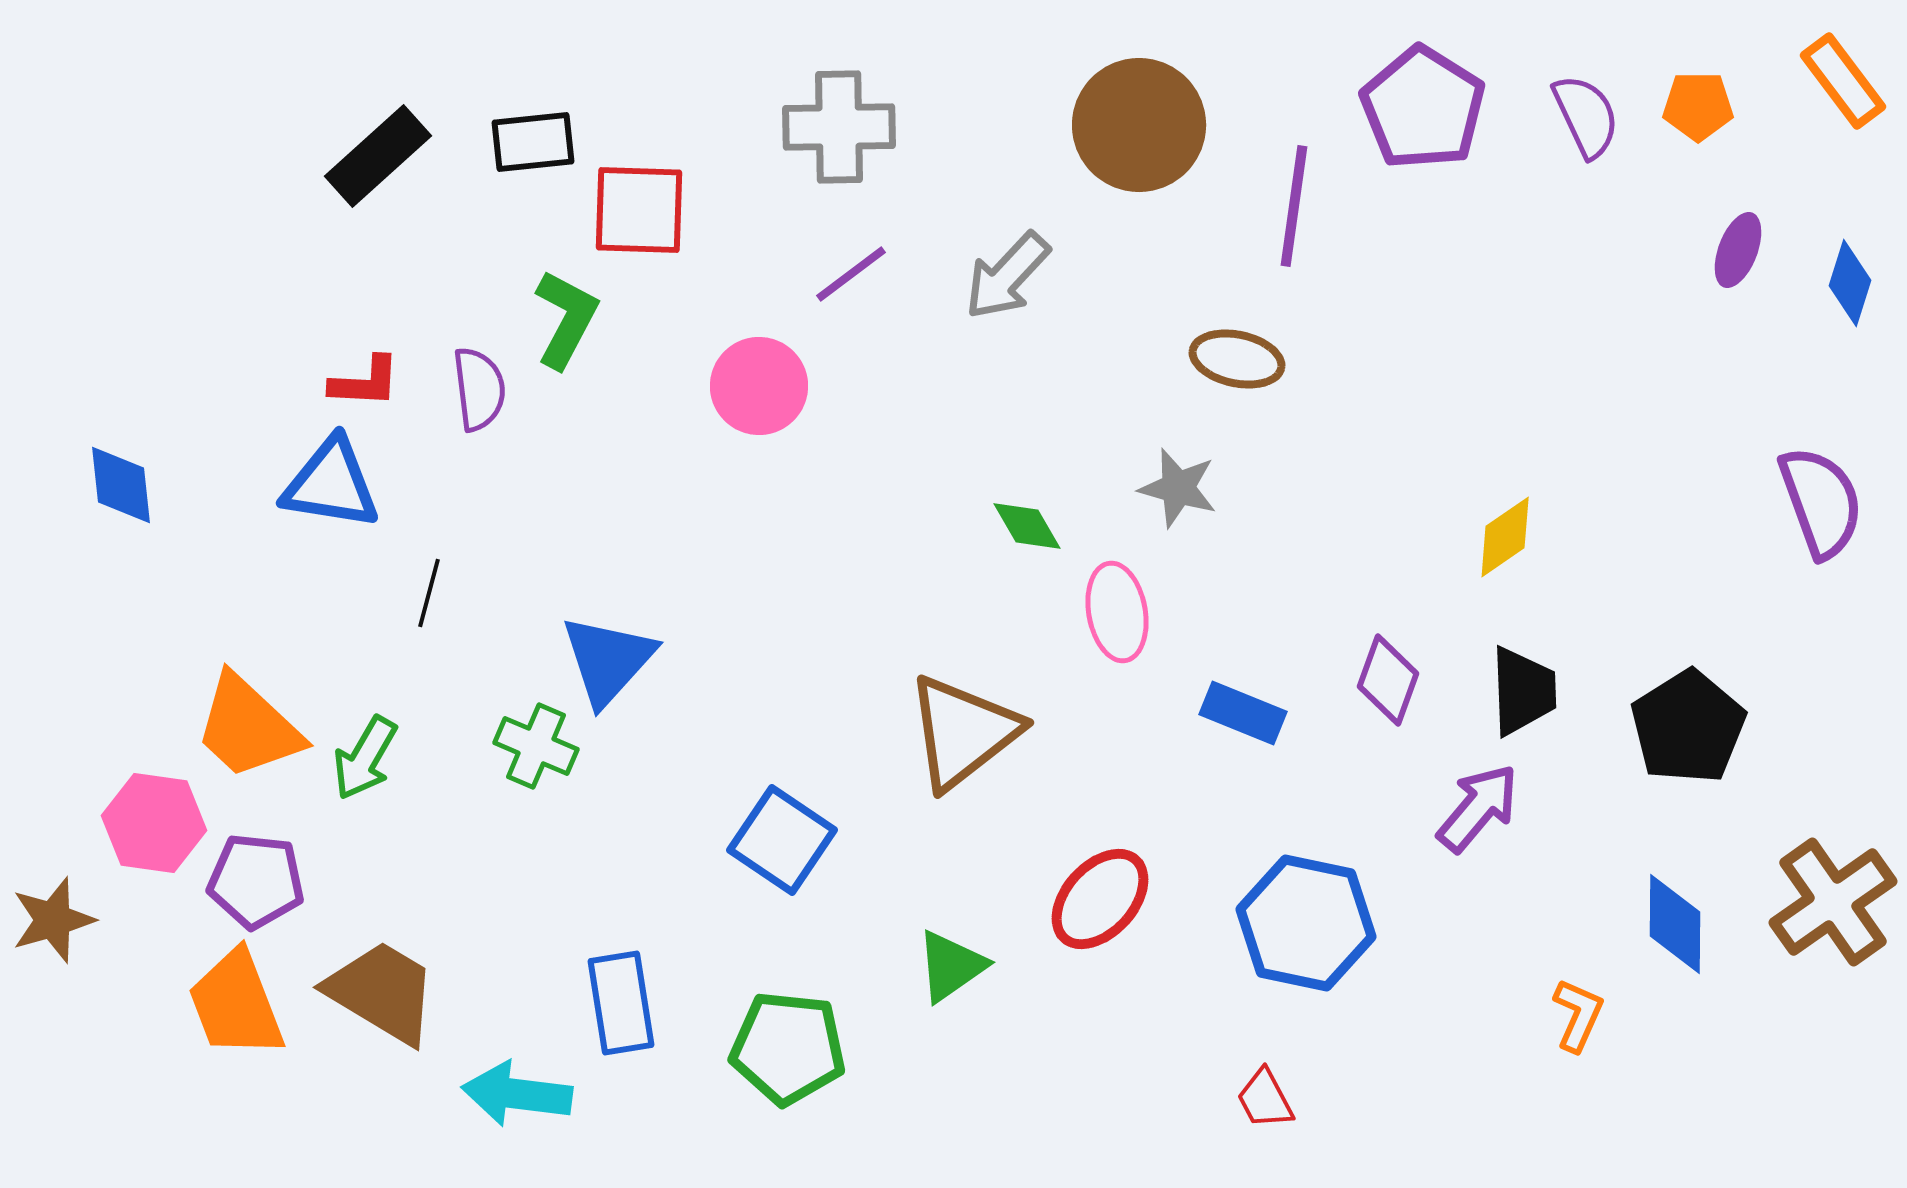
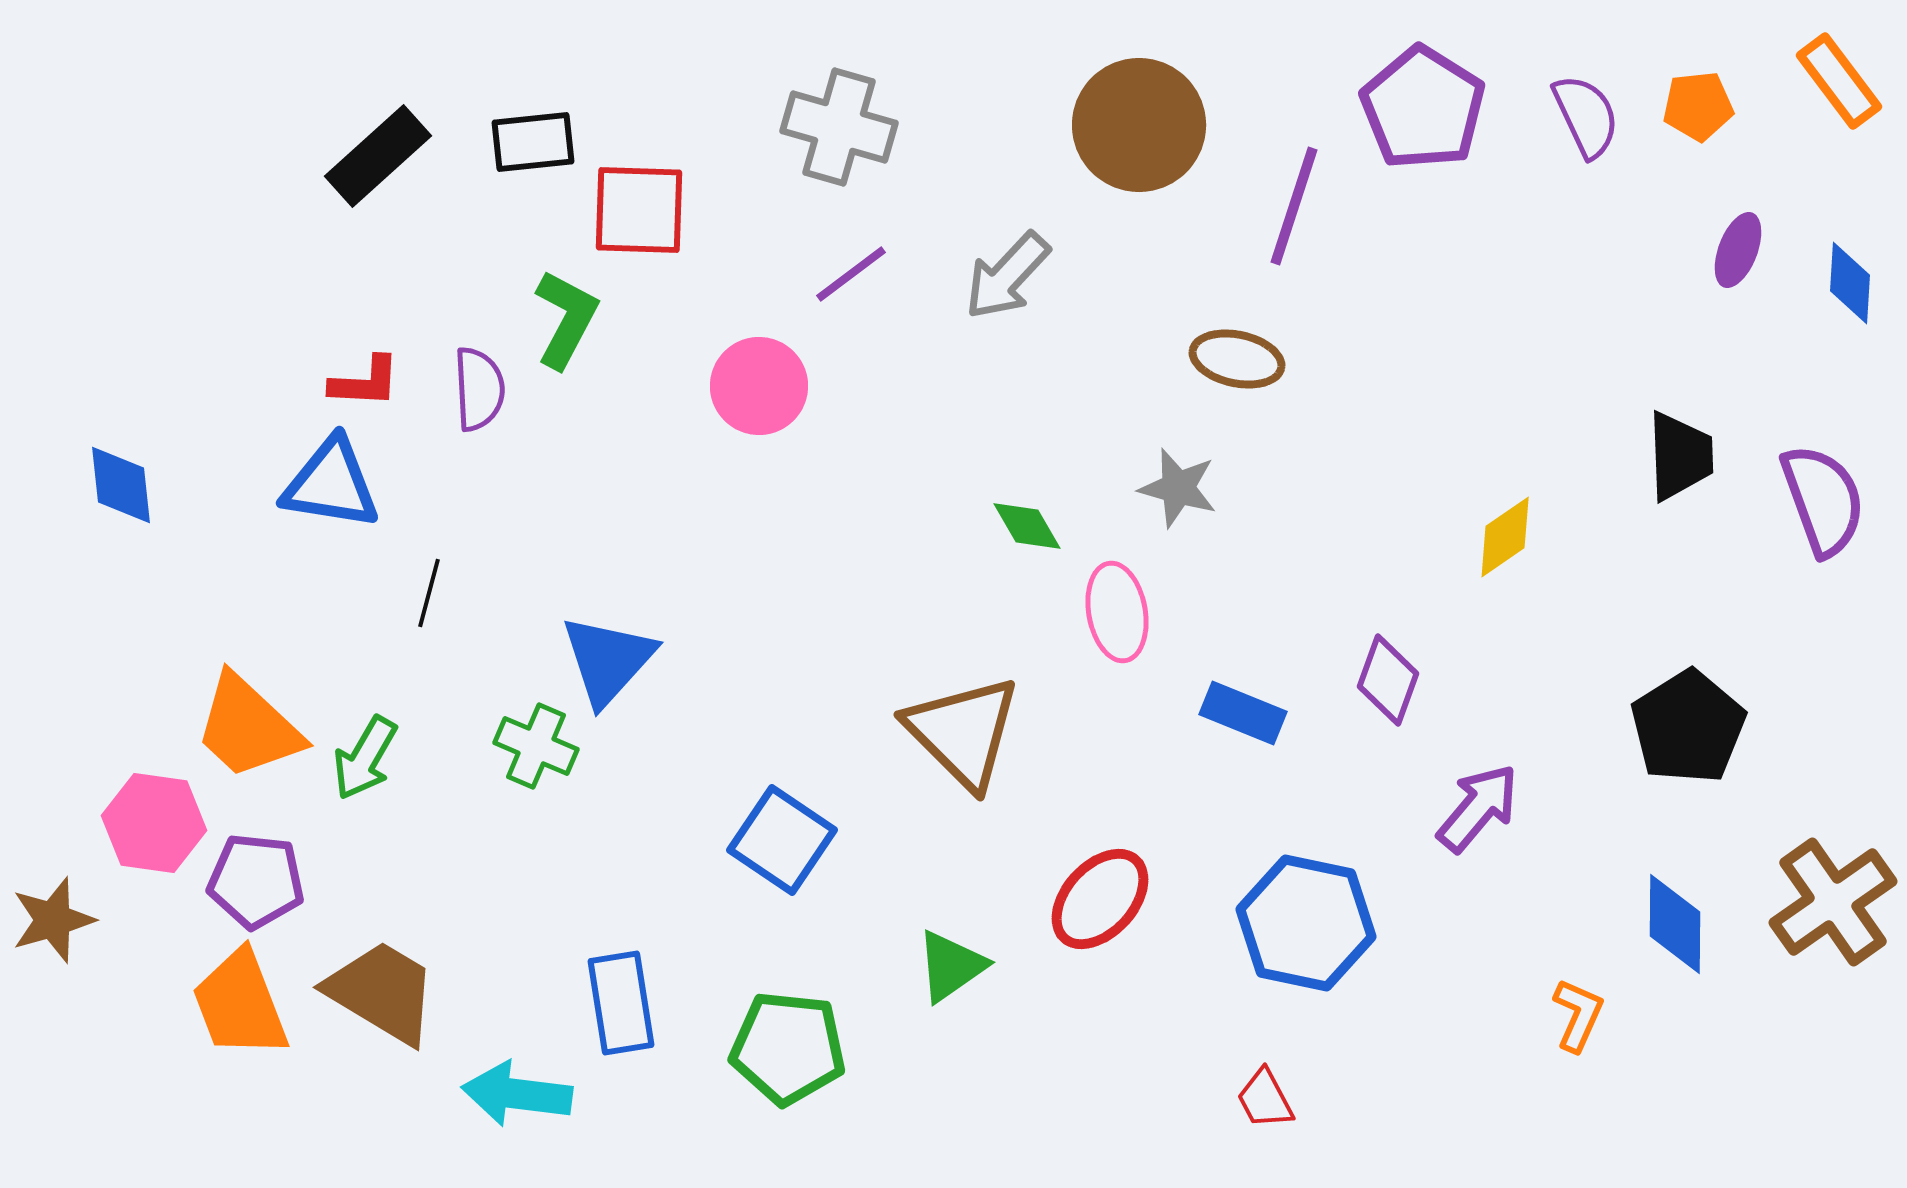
orange rectangle at (1843, 81): moved 4 px left
orange pentagon at (1698, 106): rotated 6 degrees counterclockwise
gray cross at (839, 127): rotated 17 degrees clockwise
purple line at (1294, 206): rotated 10 degrees clockwise
blue diamond at (1850, 283): rotated 14 degrees counterclockwise
purple semicircle at (479, 389): rotated 4 degrees clockwise
purple semicircle at (1821, 502): moved 2 px right, 2 px up
black trapezoid at (1523, 691): moved 157 px right, 235 px up
brown triangle at (963, 732): rotated 37 degrees counterclockwise
orange trapezoid at (236, 1004): moved 4 px right
